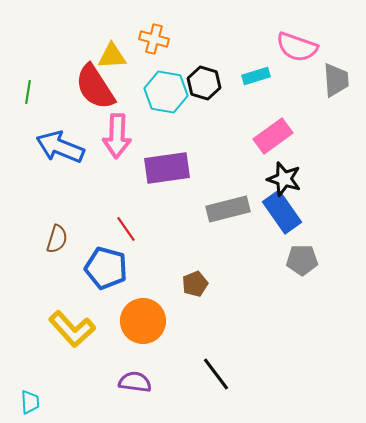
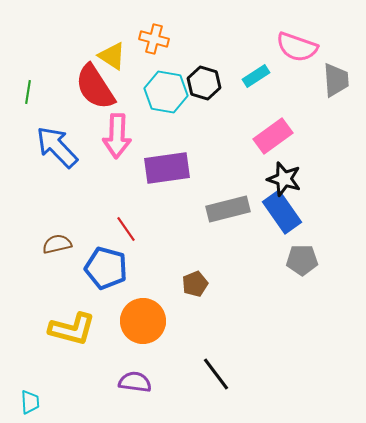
yellow triangle: rotated 36 degrees clockwise
cyan rectangle: rotated 16 degrees counterclockwise
blue arrow: moved 3 px left; rotated 24 degrees clockwise
brown semicircle: moved 5 px down; rotated 120 degrees counterclockwise
yellow L-shape: rotated 33 degrees counterclockwise
